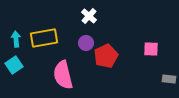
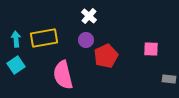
purple circle: moved 3 px up
cyan square: moved 2 px right
